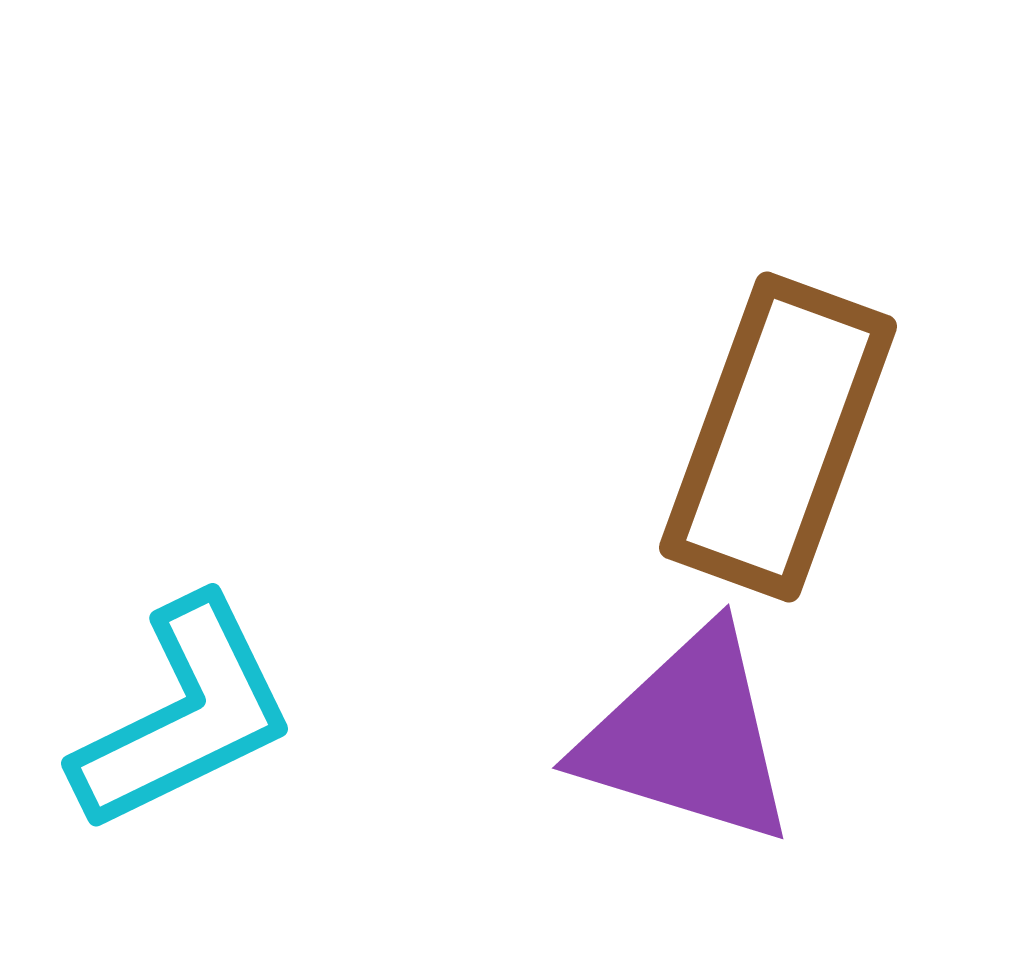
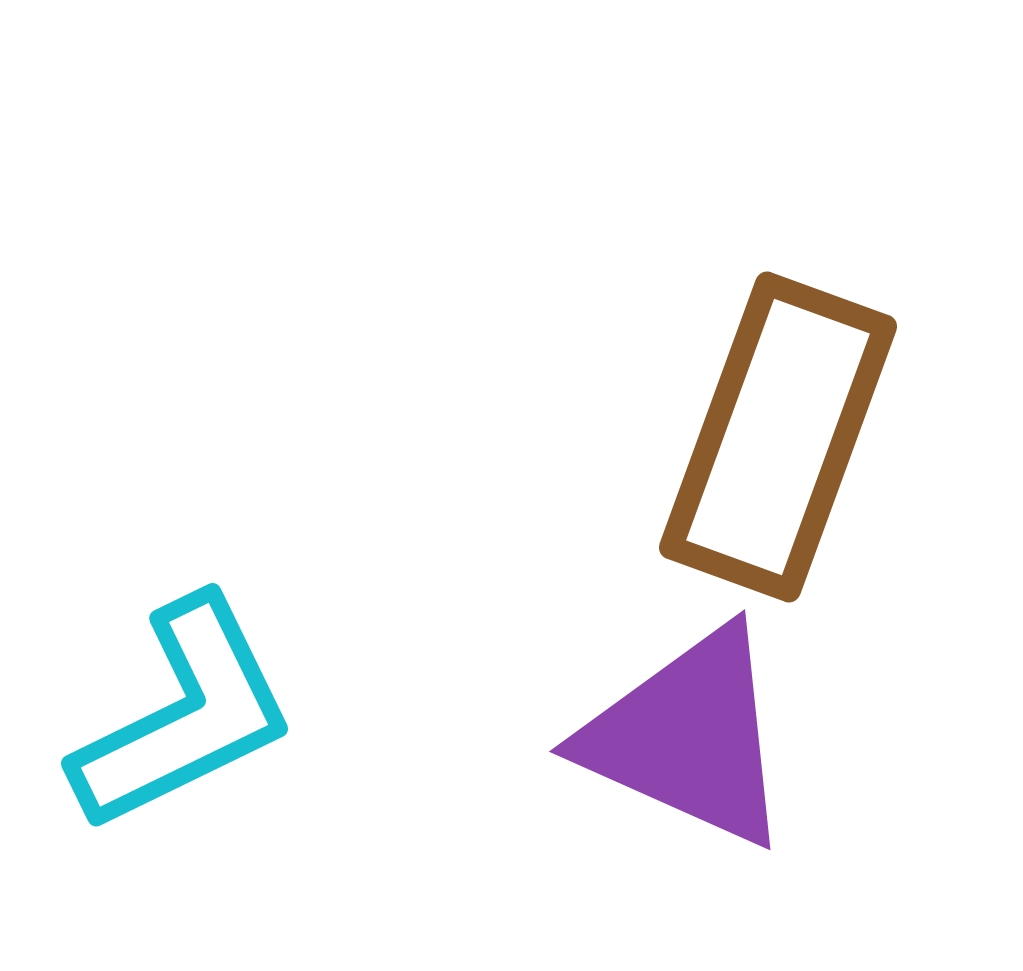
purple triangle: rotated 7 degrees clockwise
